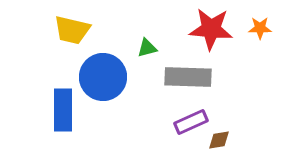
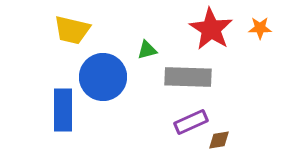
red star: rotated 27 degrees clockwise
green triangle: moved 2 px down
